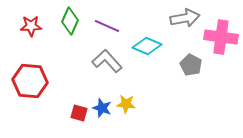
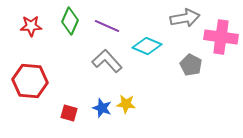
red square: moved 10 px left
